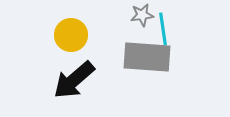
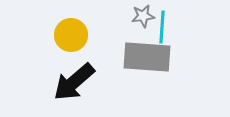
gray star: moved 1 px right, 1 px down
cyan line: moved 1 px left, 2 px up; rotated 12 degrees clockwise
black arrow: moved 2 px down
